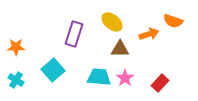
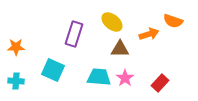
cyan square: rotated 25 degrees counterclockwise
cyan cross: moved 1 px down; rotated 28 degrees counterclockwise
